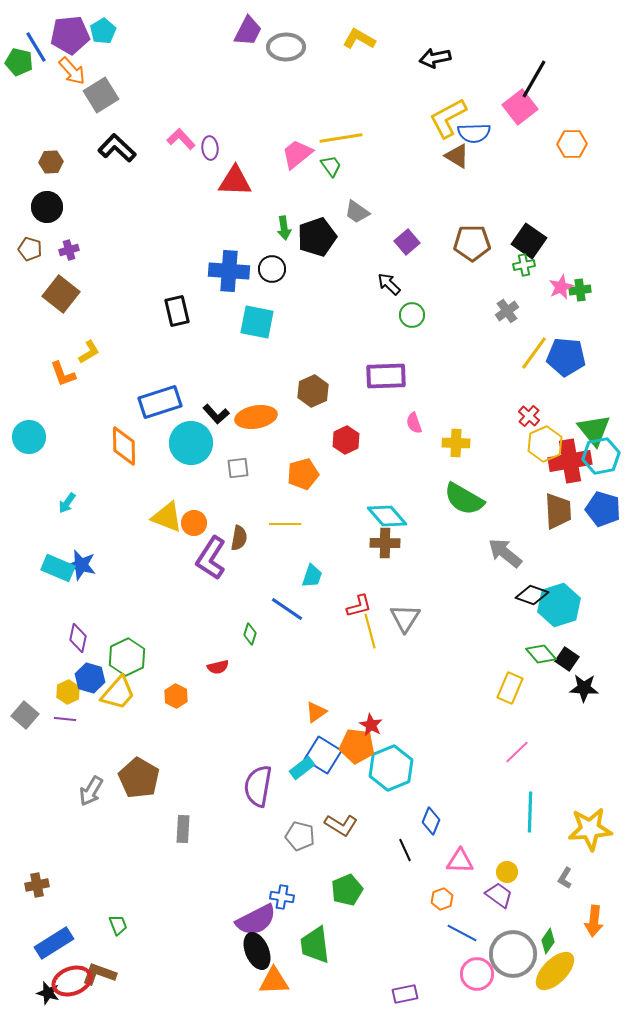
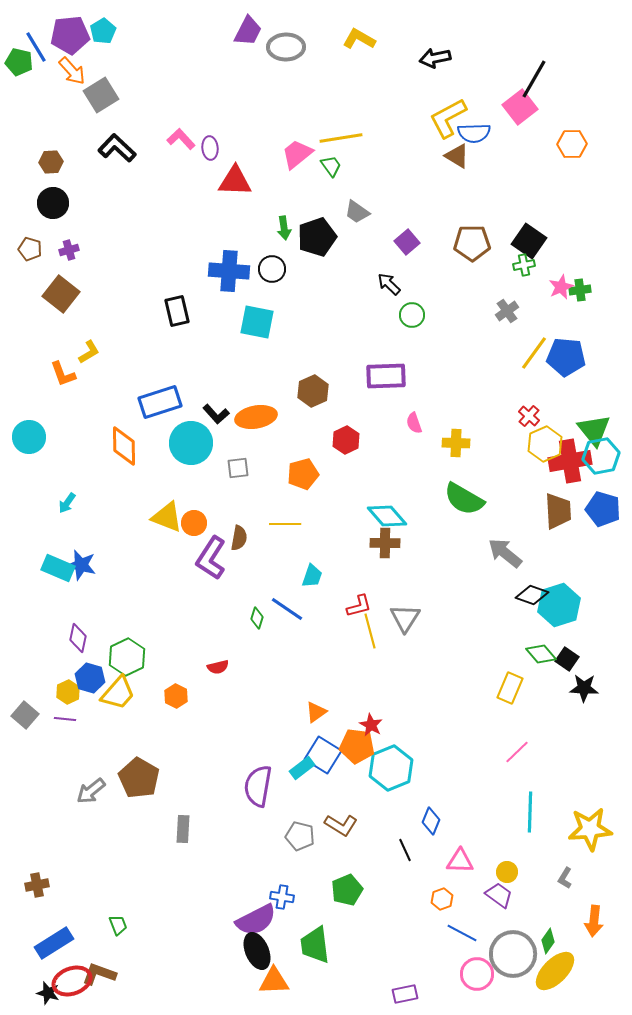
black circle at (47, 207): moved 6 px right, 4 px up
green diamond at (250, 634): moved 7 px right, 16 px up
gray arrow at (91, 791): rotated 20 degrees clockwise
